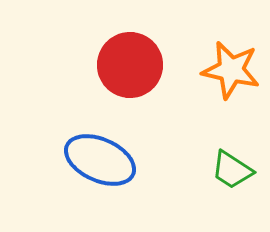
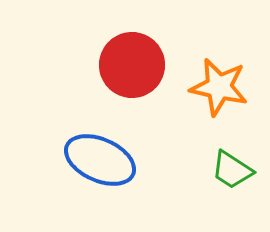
red circle: moved 2 px right
orange star: moved 12 px left, 17 px down
